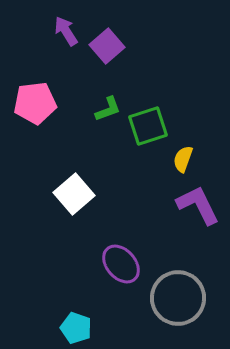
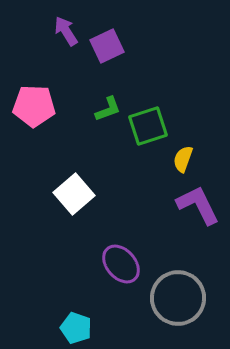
purple square: rotated 16 degrees clockwise
pink pentagon: moved 1 px left, 3 px down; rotated 9 degrees clockwise
